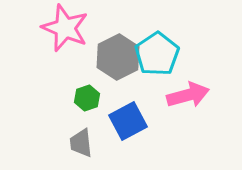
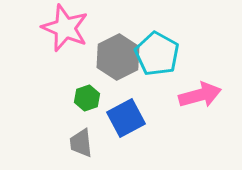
cyan pentagon: rotated 9 degrees counterclockwise
pink arrow: moved 12 px right
blue square: moved 2 px left, 3 px up
